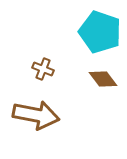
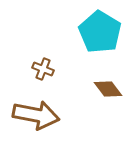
cyan pentagon: rotated 12 degrees clockwise
brown diamond: moved 5 px right, 10 px down
